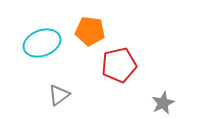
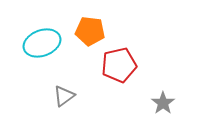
gray triangle: moved 5 px right, 1 px down
gray star: rotated 10 degrees counterclockwise
